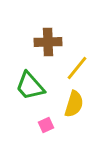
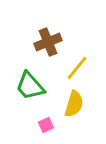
brown cross: rotated 20 degrees counterclockwise
